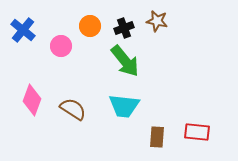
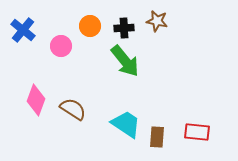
black cross: rotated 18 degrees clockwise
pink diamond: moved 4 px right
cyan trapezoid: moved 2 px right, 18 px down; rotated 152 degrees counterclockwise
